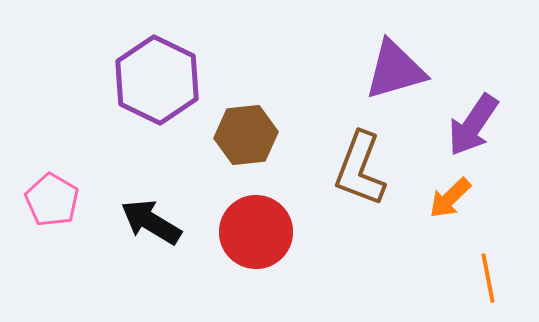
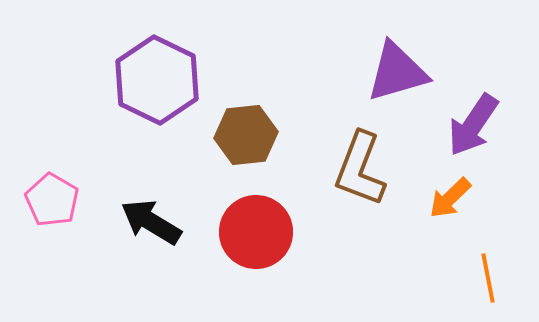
purple triangle: moved 2 px right, 2 px down
